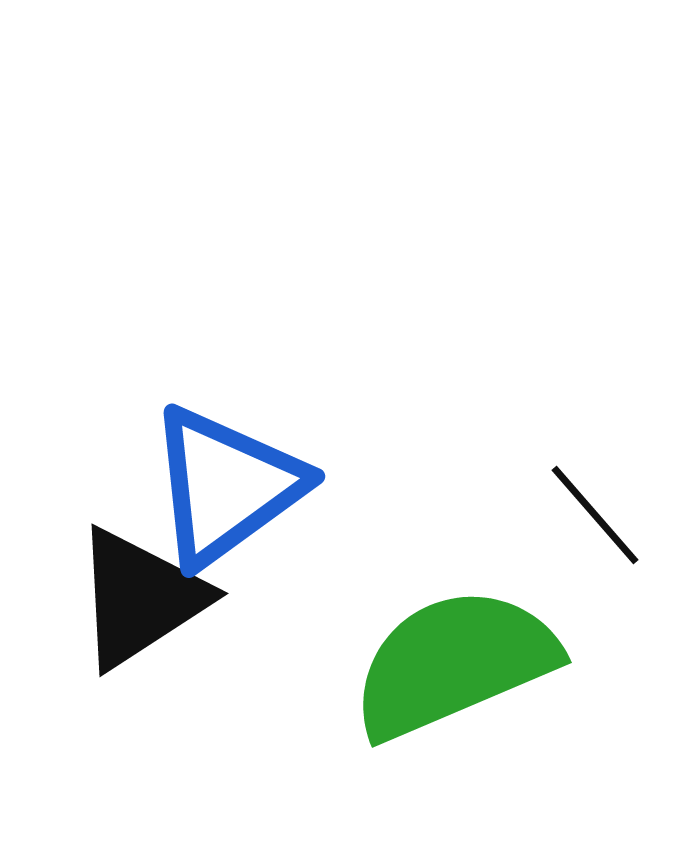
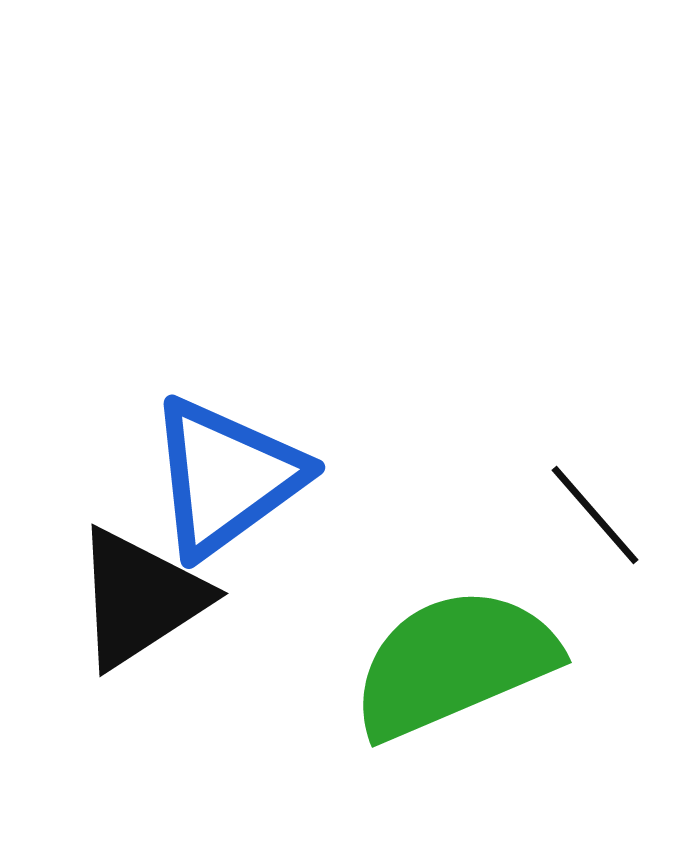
blue triangle: moved 9 px up
